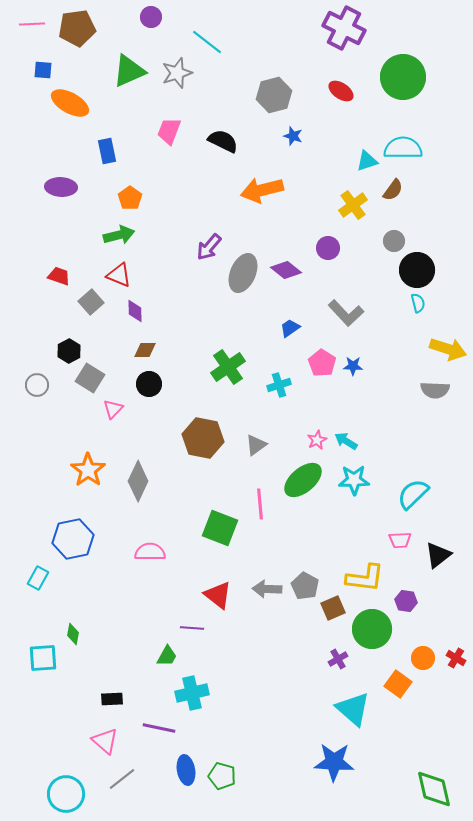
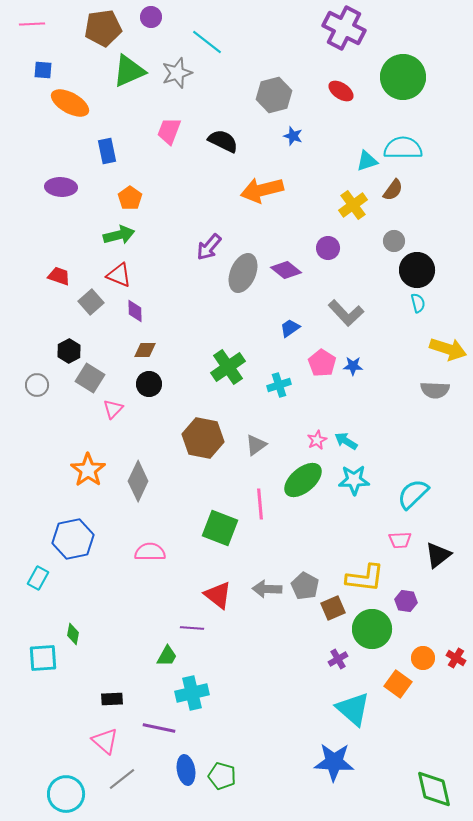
brown pentagon at (77, 28): moved 26 px right
